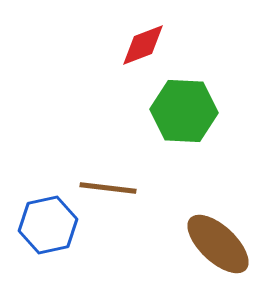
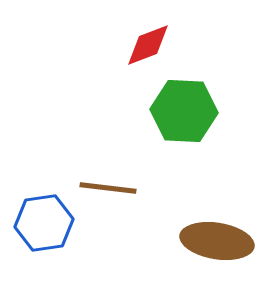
red diamond: moved 5 px right
blue hexagon: moved 4 px left, 2 px up; rotated 4 degrees clockwise
brown ellipse: moved 1 px left, 3 px up; rotated 34 degrees counterclockwise
